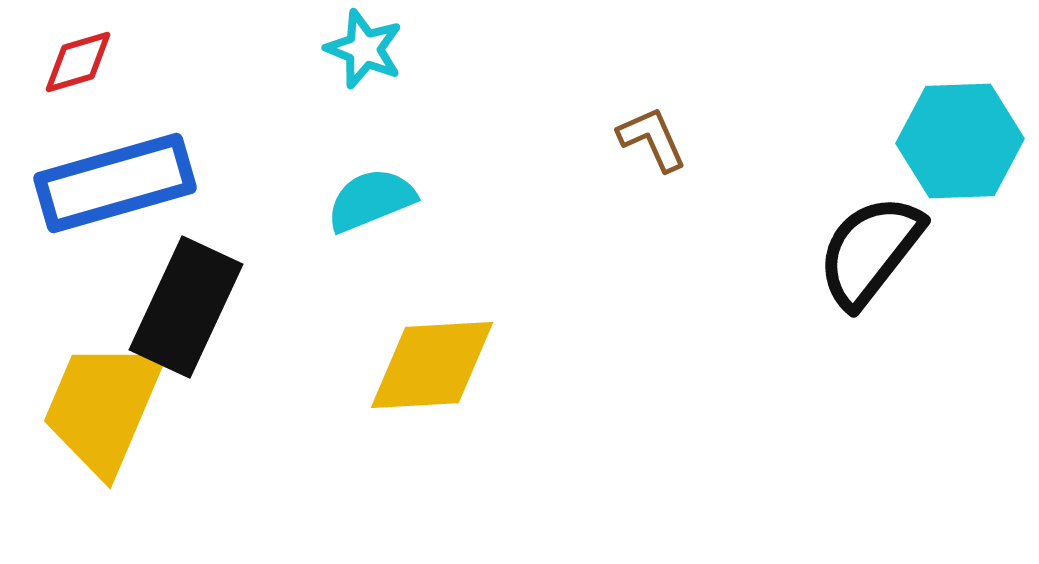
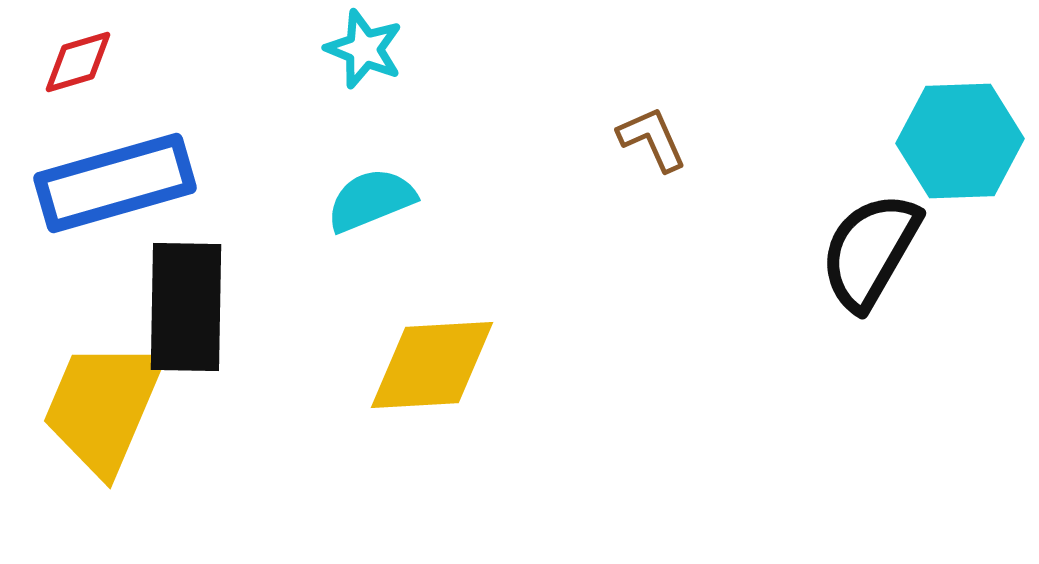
black semicircle: rotated 8 degrees counterclockwise
black rectangle: rotated 24 degrees counterclockwise
